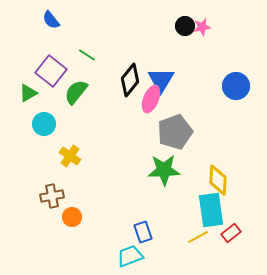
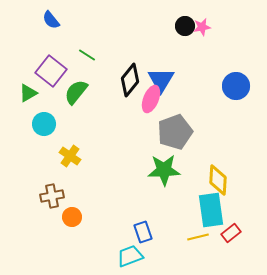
yellow line: rotated 15 degrees clockwise
